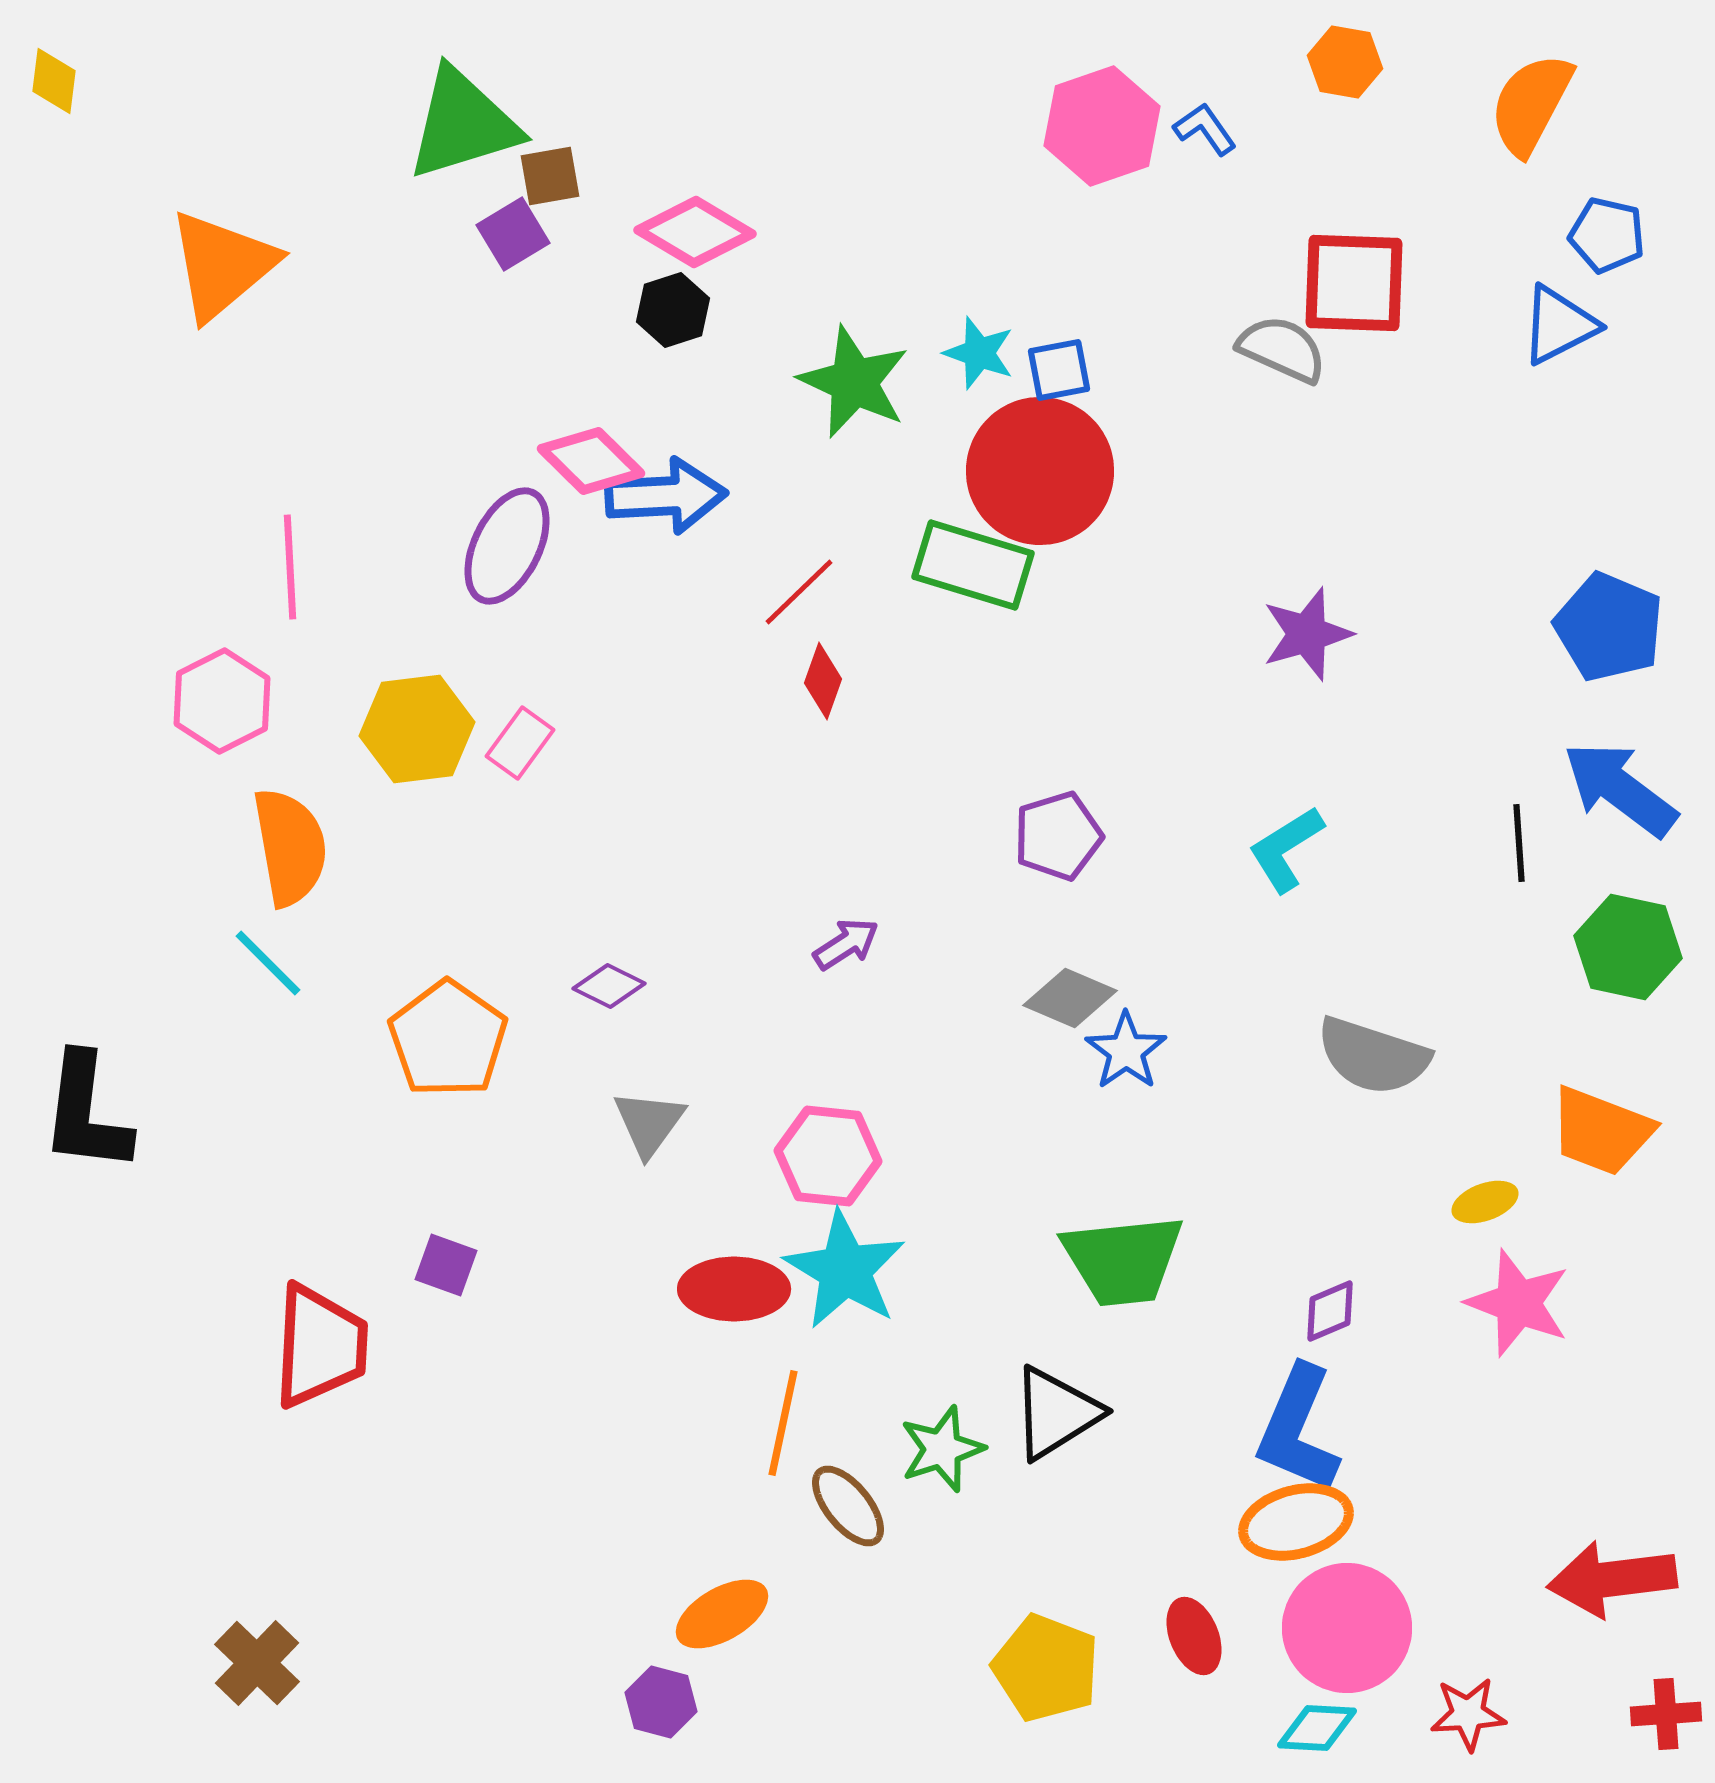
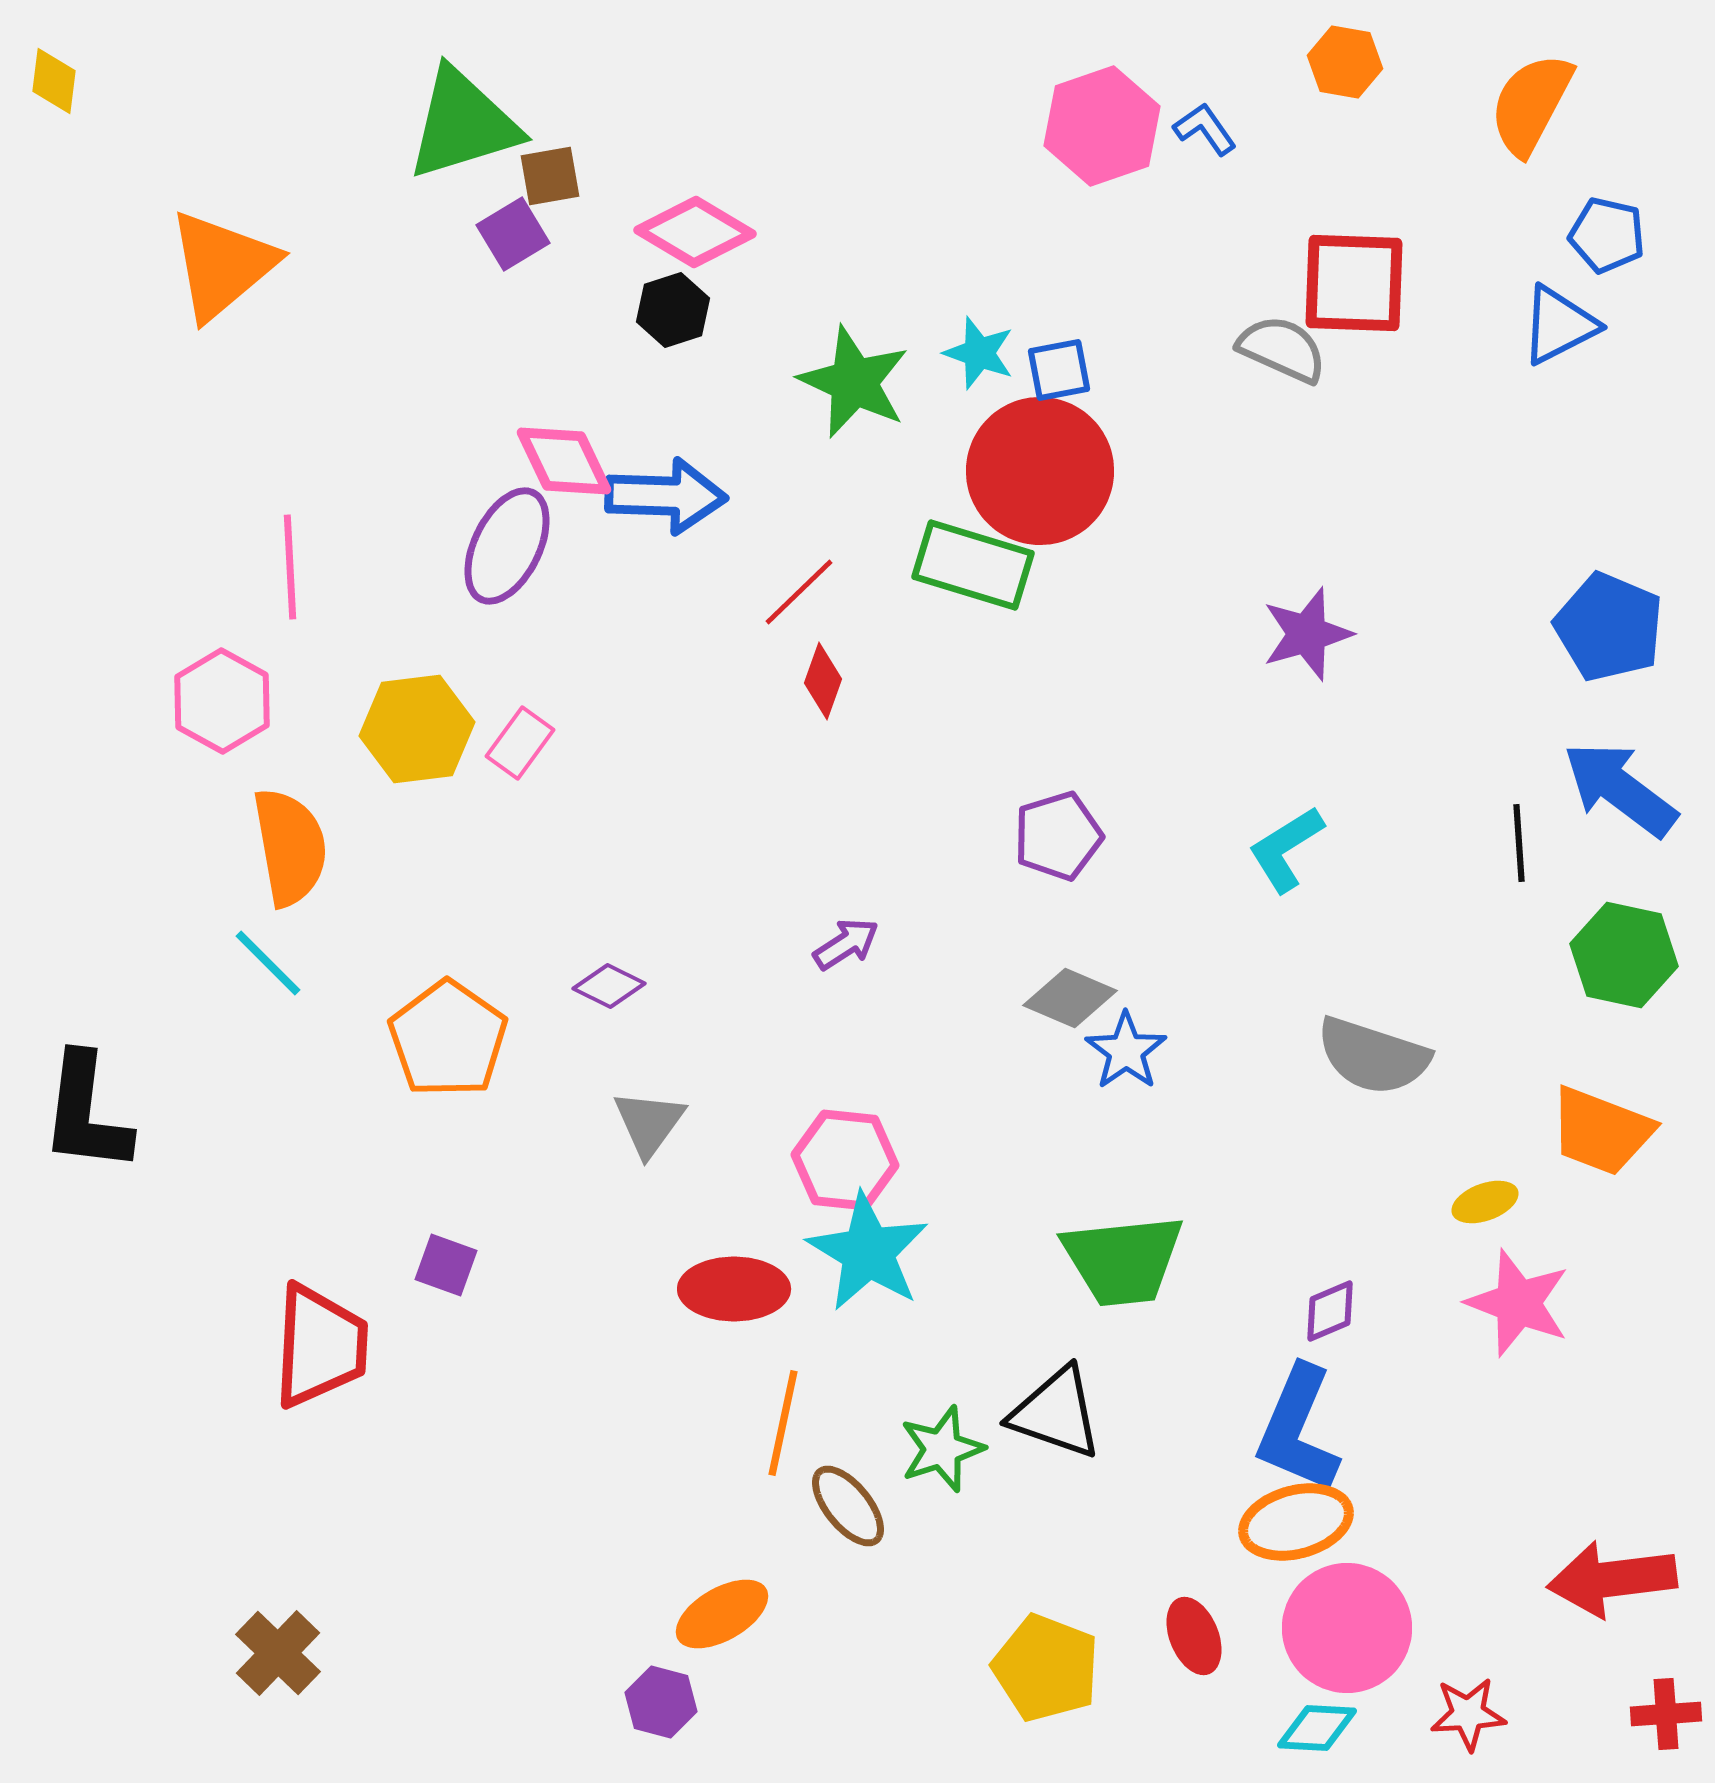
pink diamond at (591, 461): moved 27 px left; rotated 20 degrees clockwise
blue arrow at (666, 496): rotated 5 degrees clockwise
pink hexagon at (222, 701): rotated 4 degrees counterclockwise
green hexagon at (1628, 947): moved 4 px left, 8 px down
pink hexagon at (828, 1156): moved 17 px right, 4 px down
cyan star at (845, 1270): moved 23 px right, 18 px up
black triangle at (1056, 1413): rotated 51 degrees clockwise
brown cross at (257, 1663): moved 21 px right, 10 px up
